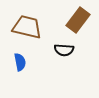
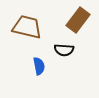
blue semicircle: moved 19 px right, 4 px down
